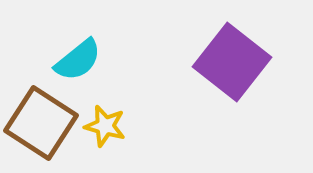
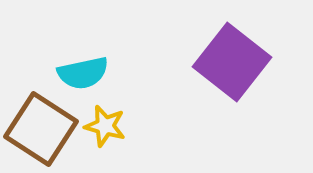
cyan semicircle: moved 5 px right, 13 px down; rotated 27 degrees clockwise
brown square: moved 6 px down
